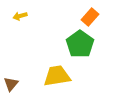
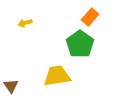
yellow arrow: moved 5 px right, 7 px down
brown triangle: moved 2 px down; rotated 14 degrees counterclockwise
